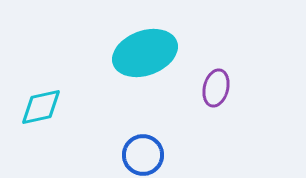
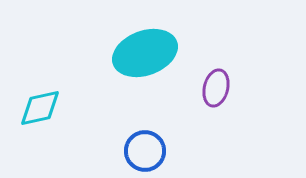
cyan diamond: moved 1 px left, 1 px down
blue circle: moved 2 px right, 4 px up
